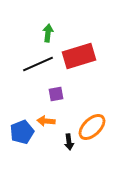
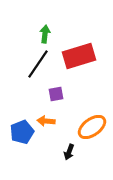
green arrow: moved 3 px left, 1 px down
black line: rotated 32 degrees counterclockwise
orange ellipse: rotated 8 degrees clockwise
black arrow: moved 10 px down; rotated 28 degrees clockwise
